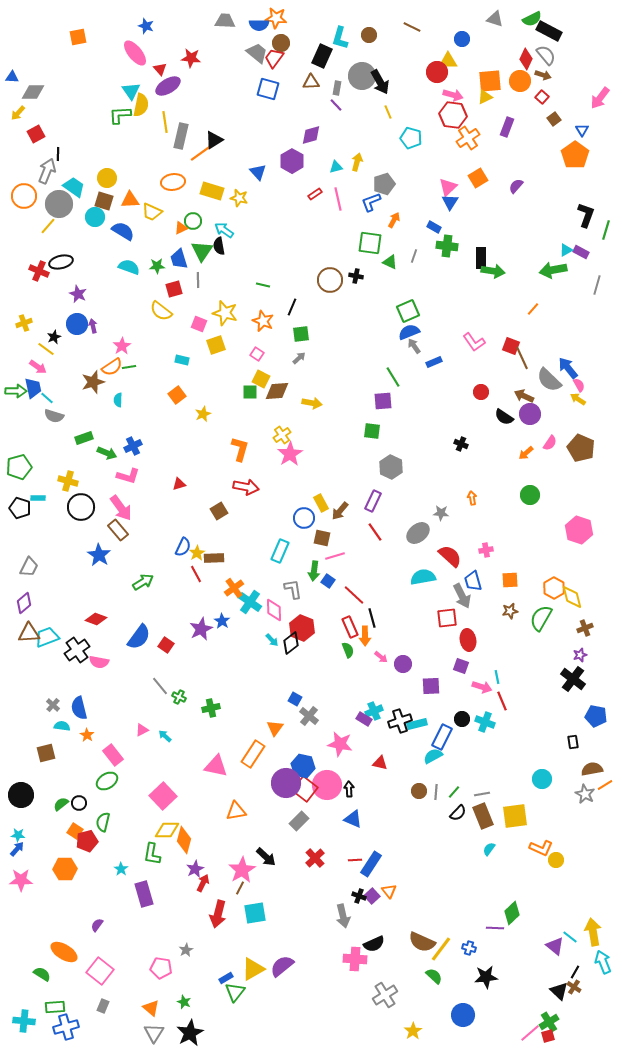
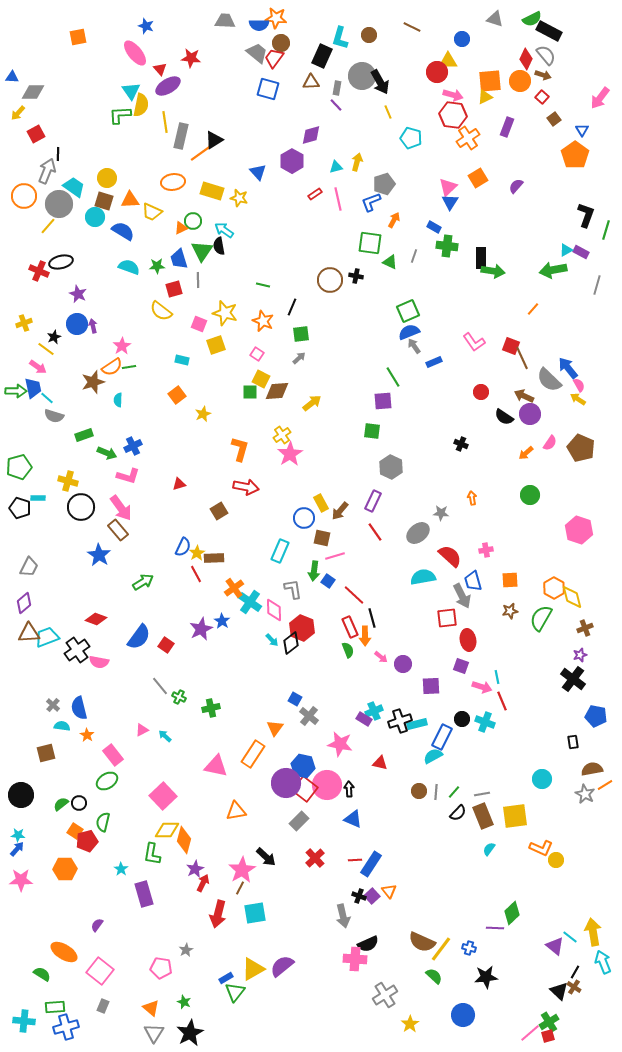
yellow arrow at (312, 403): rotated 48 degrees counterclockwise
green rectangle at (84, 438): moved 3 px up
black semicircle at (374, 944): moved 6 px left
yellow star at (413, 1031): moved 3 px left, 7 px up
